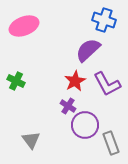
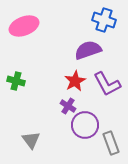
purple semicircle: rotated 24 degrees clockwise
green cross: rotated 12 degrees counterclockwise
